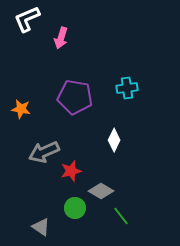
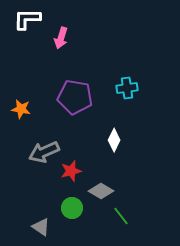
white L-shape: rotated 24 degrees clockwise
green circle: moved 3 px left
